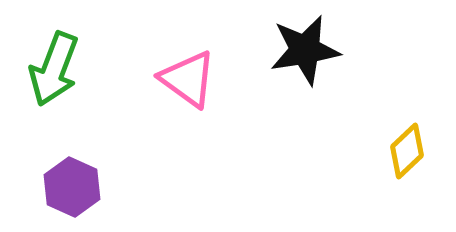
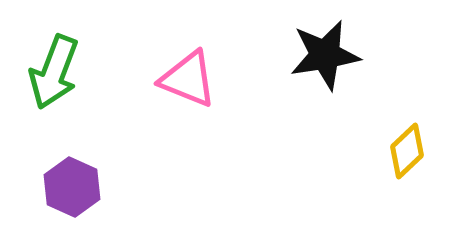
black star: moved 20 px right, 5 px down
green arrow: moved 3 px down
pink triangle: rotated 14 degrees counterclockwise
